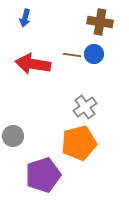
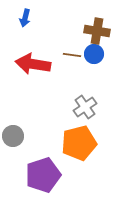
brown cross: moved 3 px left, 9 px down
